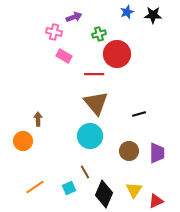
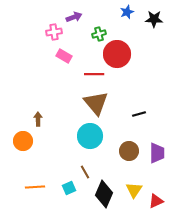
black star: moved 1 px right, 4 px down
pink cross: rotated 21 degrees counterclockwise
orange line: rotated 30 degrees clockwise
